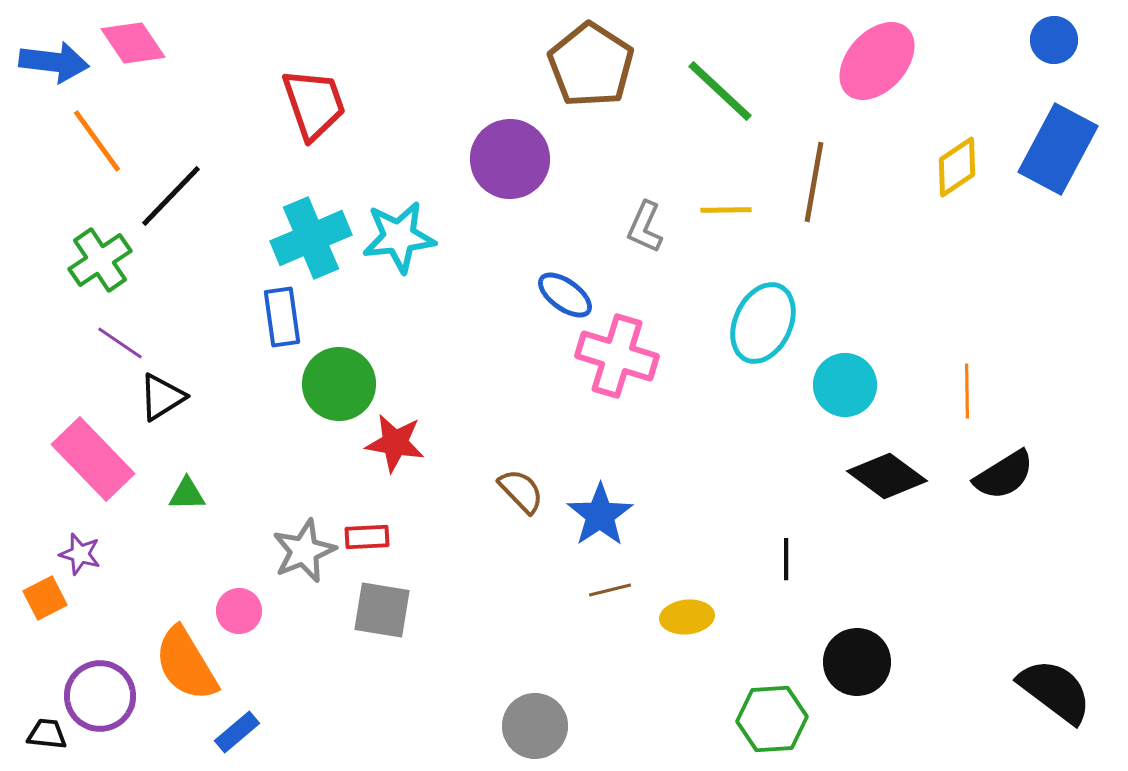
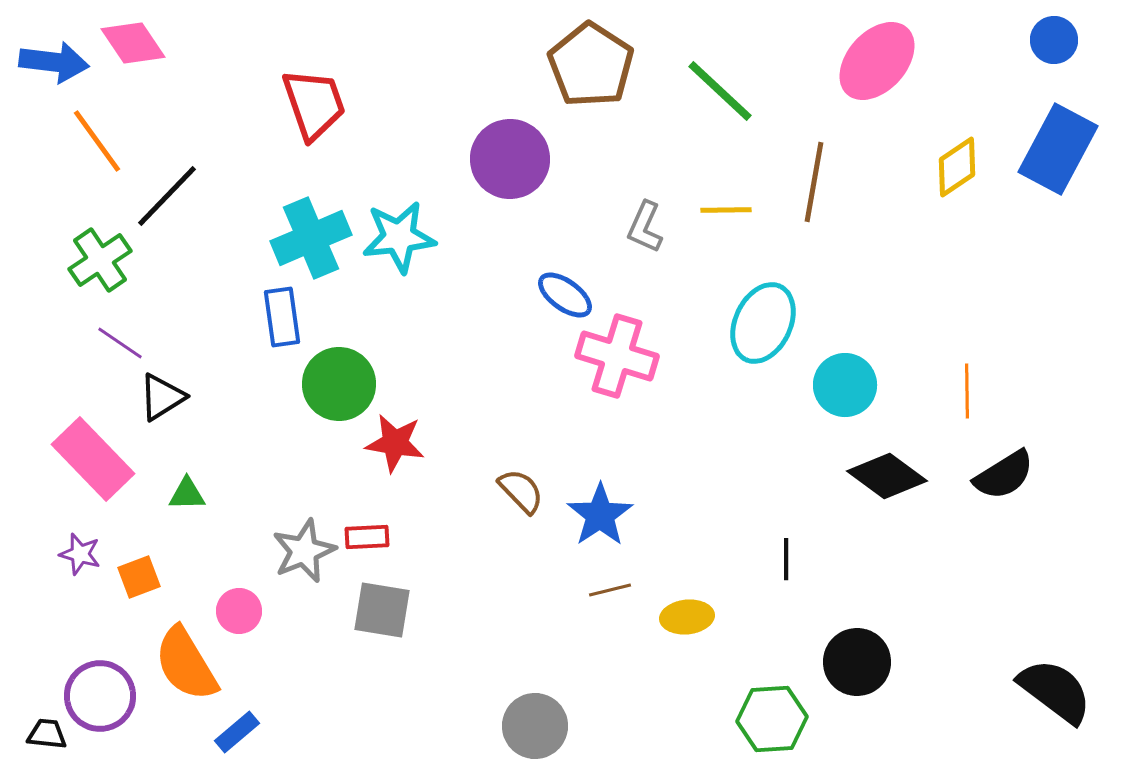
black line at (171, 196): moved 4 px left
orange square at (45, 598): moved 94 px right, 21 px up; rotated 6 degrees clockwise
